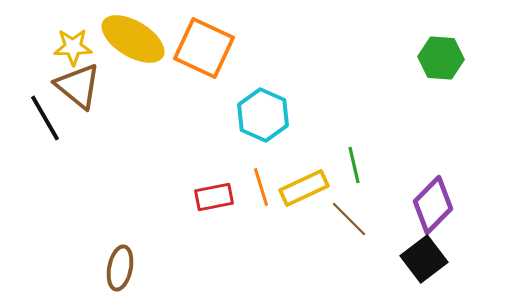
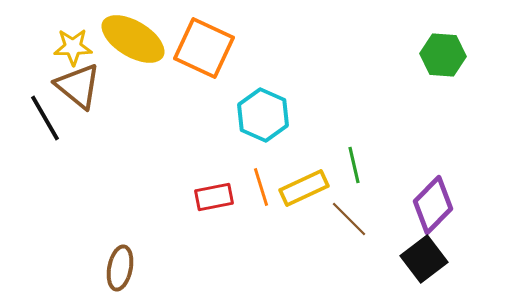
green hexagon: moved 2 px right, 3 px up
